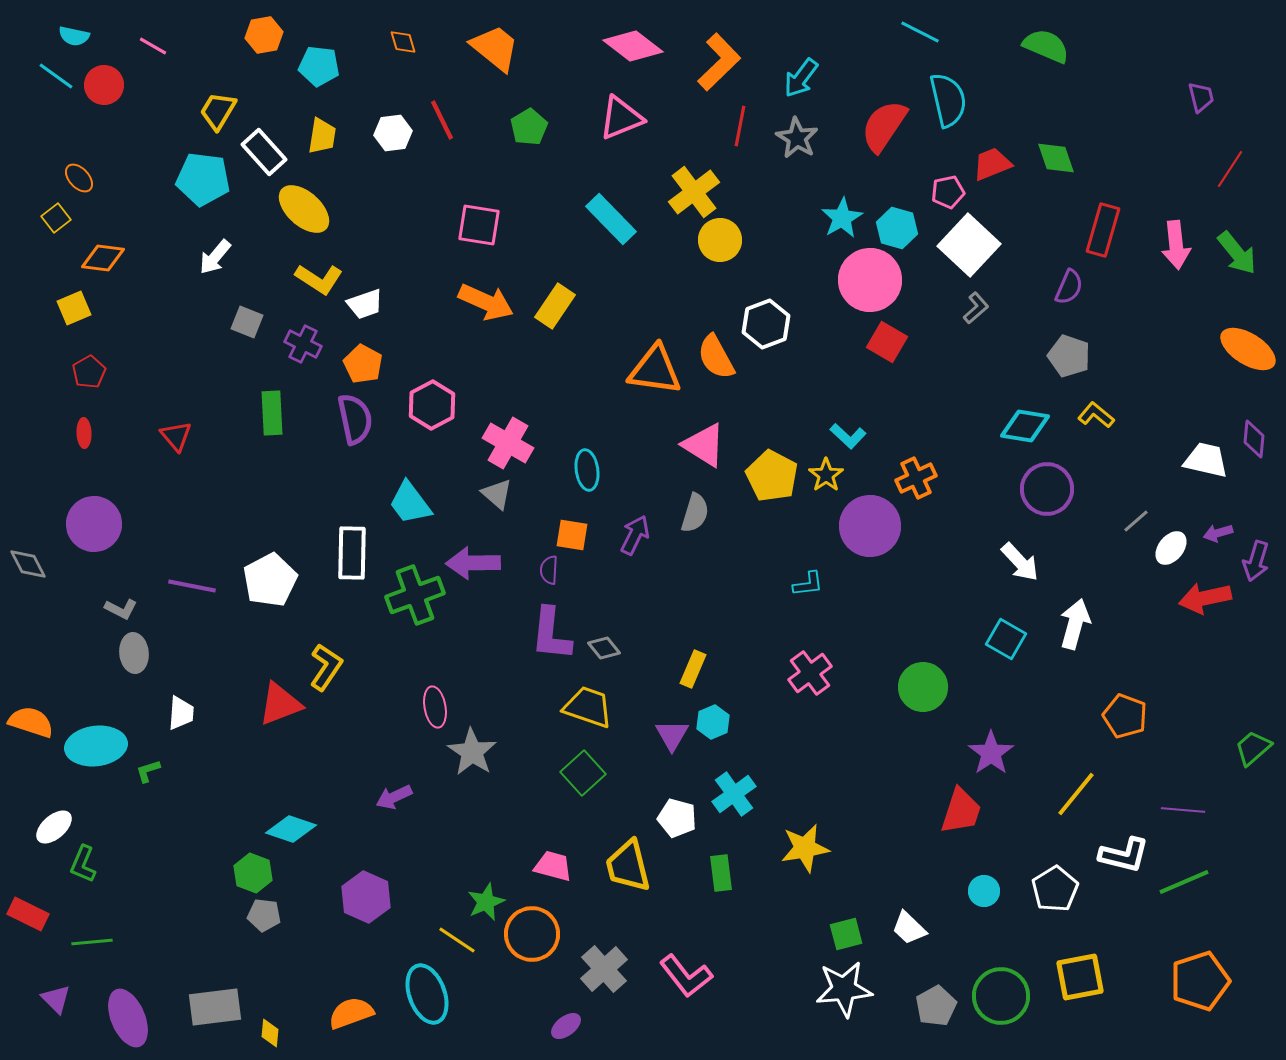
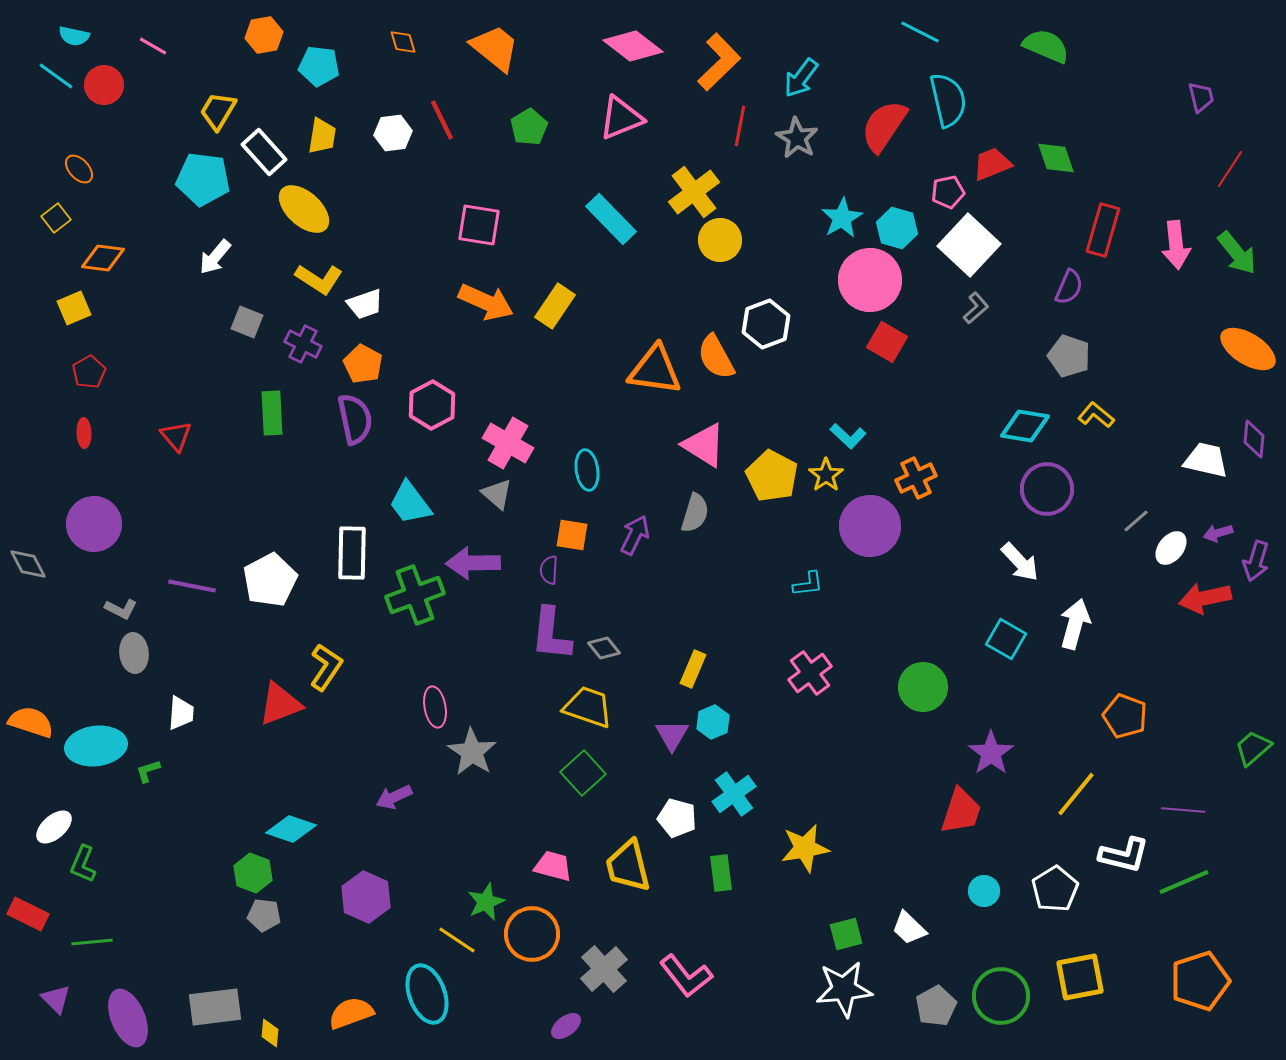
orange ellipse at (79, 178): moved 9 px up
